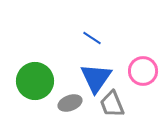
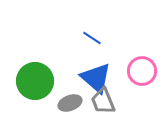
pink circle: moved 1 px left
blue triangle: rotated 24 degrees counterclockwise
gray trapezoid: moved 9 px left, 3 px up
